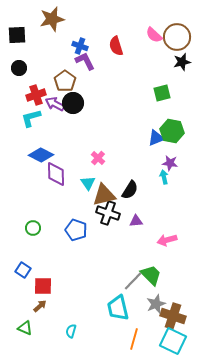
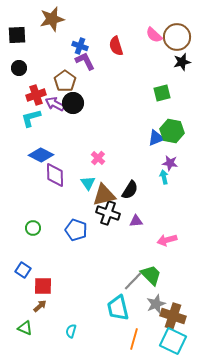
purple diamond at (56, 174): moved 1 px left, 1 px down
